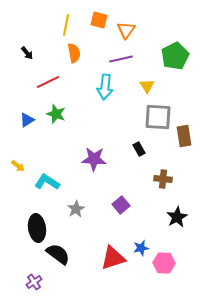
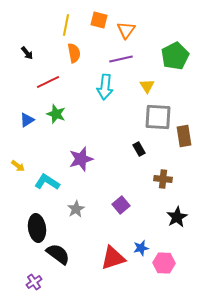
purple star: moved 13 px left; rotated 20 degrees counterclockwise
